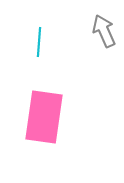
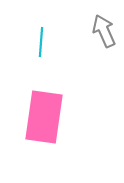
cyan line: moved 2 px right
